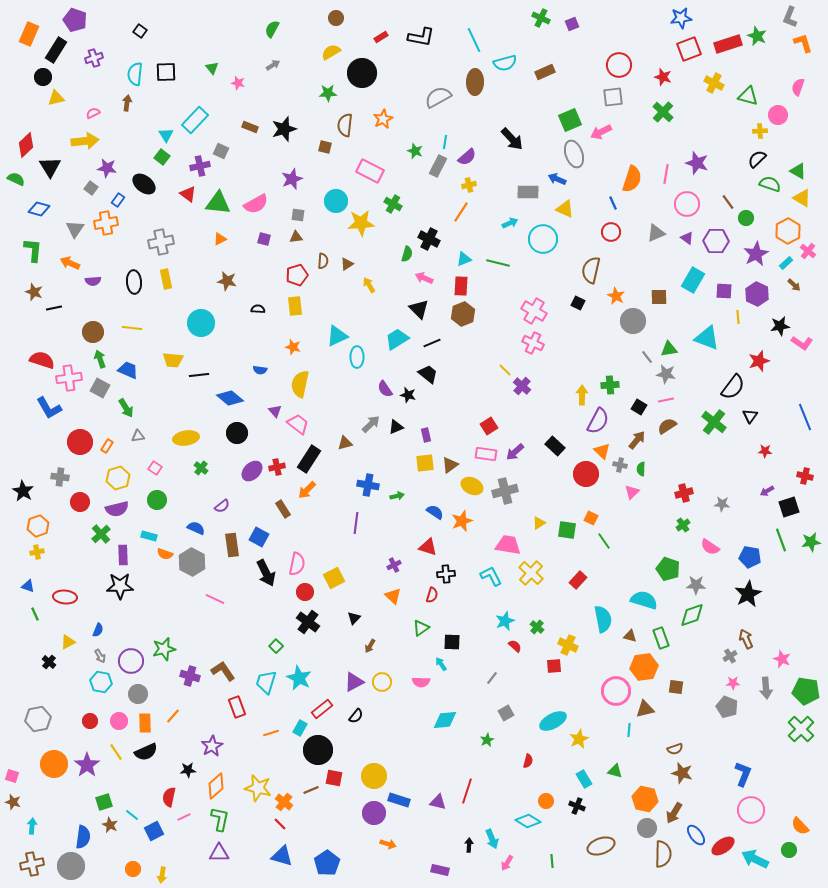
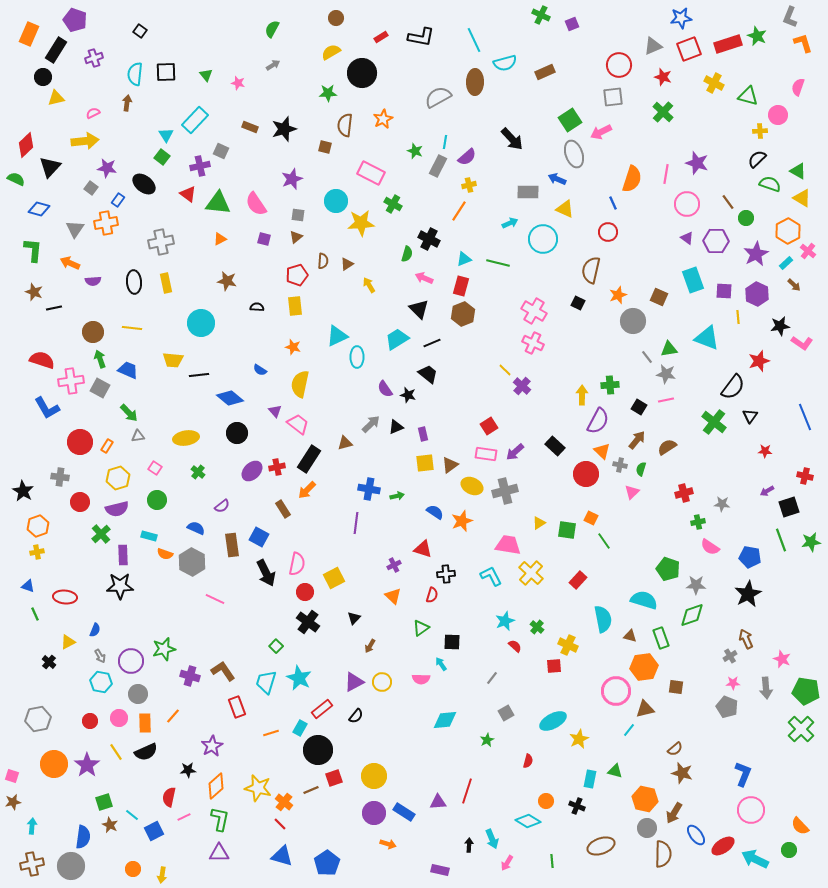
green cross at (541, 18): moved 3 px up
green triangle at (212, 68): moved 6 px left, 7 px down
green square at (570, 120): rotated 10 degrees counterclockwise
black triangle at (50, 167): rotated 15 degrees clockwise
pink rectangle at (370, 171): moved 1 px right, 2 px down
pink semicircle at (256, 204): rotated 85 degrees clockwise
orange line at (461, 212): moved 2 px left, 1 px up
red circle at (611, 232): moved 3 px left
gray triangle at (656, 233): moved 3 px left, 187 px up
brown triangle at (296, 237): rotated 32 degrees counterclockwise
yellow rectangle at (166, 279): moved 4 px down
cyan rectangle at (693, 280): rotated 50 degrees counterclockwise
red rectangle at (461, 286): rotated 12 degrees clockwise
orange star at (616, 296): moved 2 px right, 1 px up; rotated 24 degrees clockwise
brown square at (659, 297): rotated 24 degrees clockwise
black semicircle at (258, 309): moved 1 px left, 2 px up
blue semicircle at (260, 370): rotated 24 degrees clockwise
pink cross at (69, 378): moved 2 px right, 3 px down
blue L-shape at (49, 408): moved 2 px left
green arrow at (126, 408): moved 3 px right, 5 px down; rotated 12 degrees counterclockwise
brown semicircle at (667, 426): moved 21 px down
purple rectangle at (426, 435): moved 3 px left, 1 px up
green cross at (201, 468): moved 3 px left, 4 px down
green semicircle at (641, 469): rotated 16 degrees clockwise
blue cross at (368, 485): moved 1 px right, 4 px down
green cross at (683, 525): moved 15 px right, 3 px up; rotated 24 degrees clockwise
red triangle at (428, 547): moved 5 px left, 2 px down
blue semicircle at (98, 630): moved 3 px left
pink semicircle at (421, 682): moved 3 px up
pink circle at (119, 721): moved 3 px up
cyan line at (629, 730): rotated 32 degrees clockwise
brown semicircle at (675, 749): rotated 21 degrees counterclockwise
red square at (334, 778): rotated 30 degrees counterclockwise
cyan rectangle at (584, 779): moved 6 px right; rotated 42 degrees clockwise
blue rectangle at (399, 800): moved 5 px right, 12 px down; rotated 15 degrees clockwise
brown star at (13, 802): rotated 28 degrees counterclockwise
purple triangle at (438, 802): rotated 18 degrees counterclockwise
